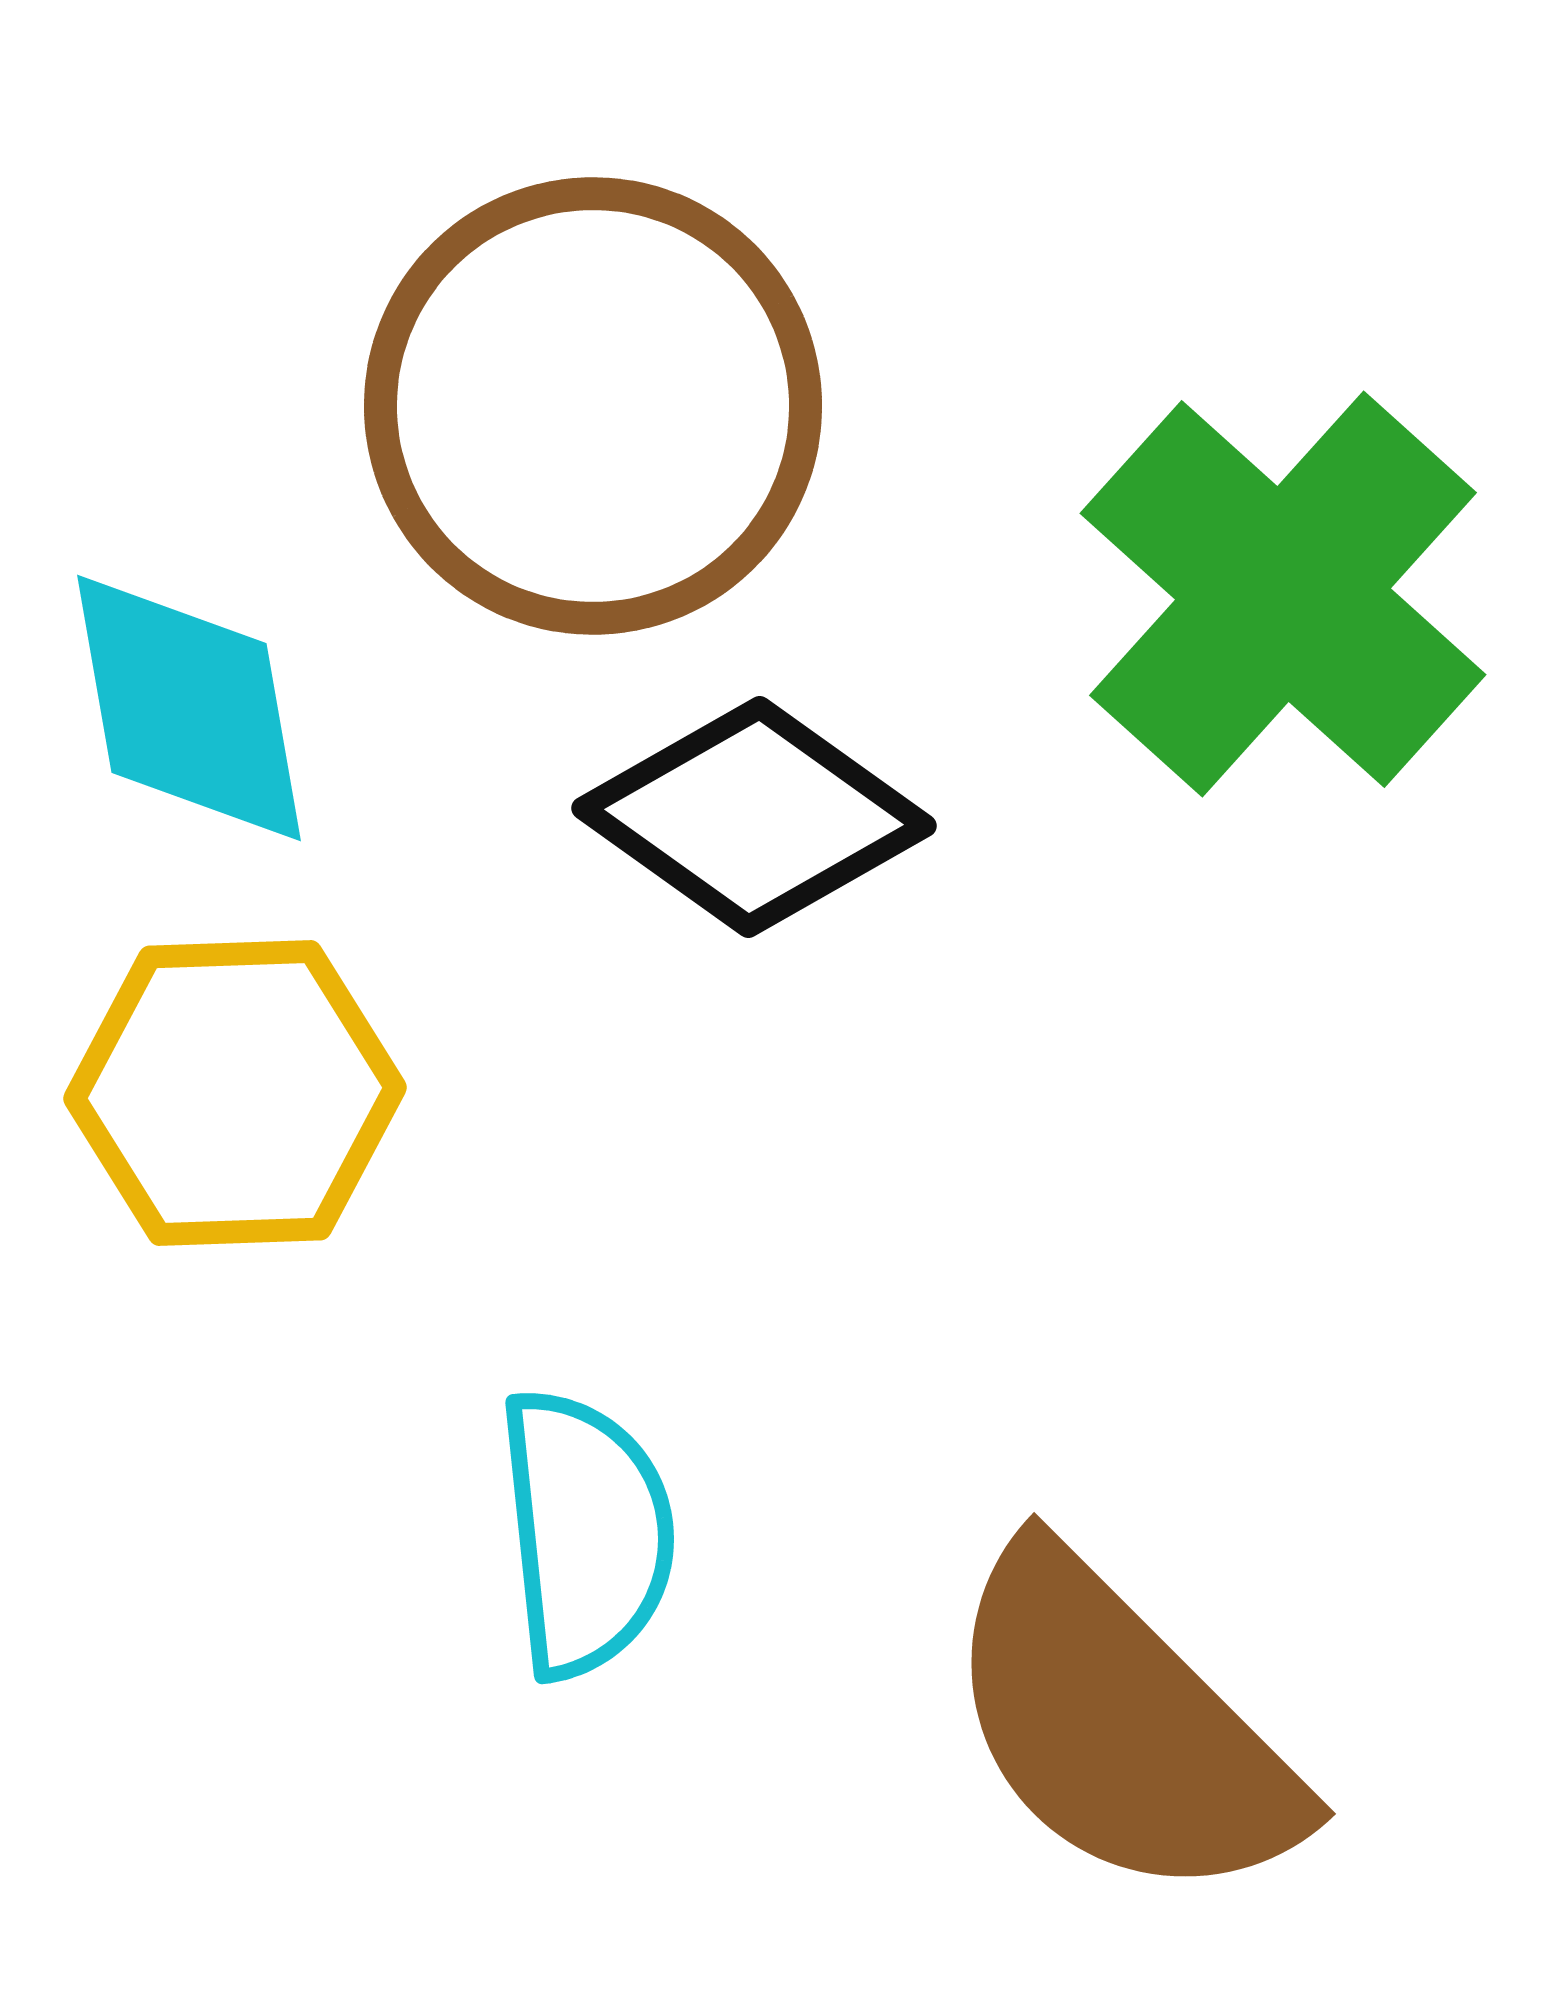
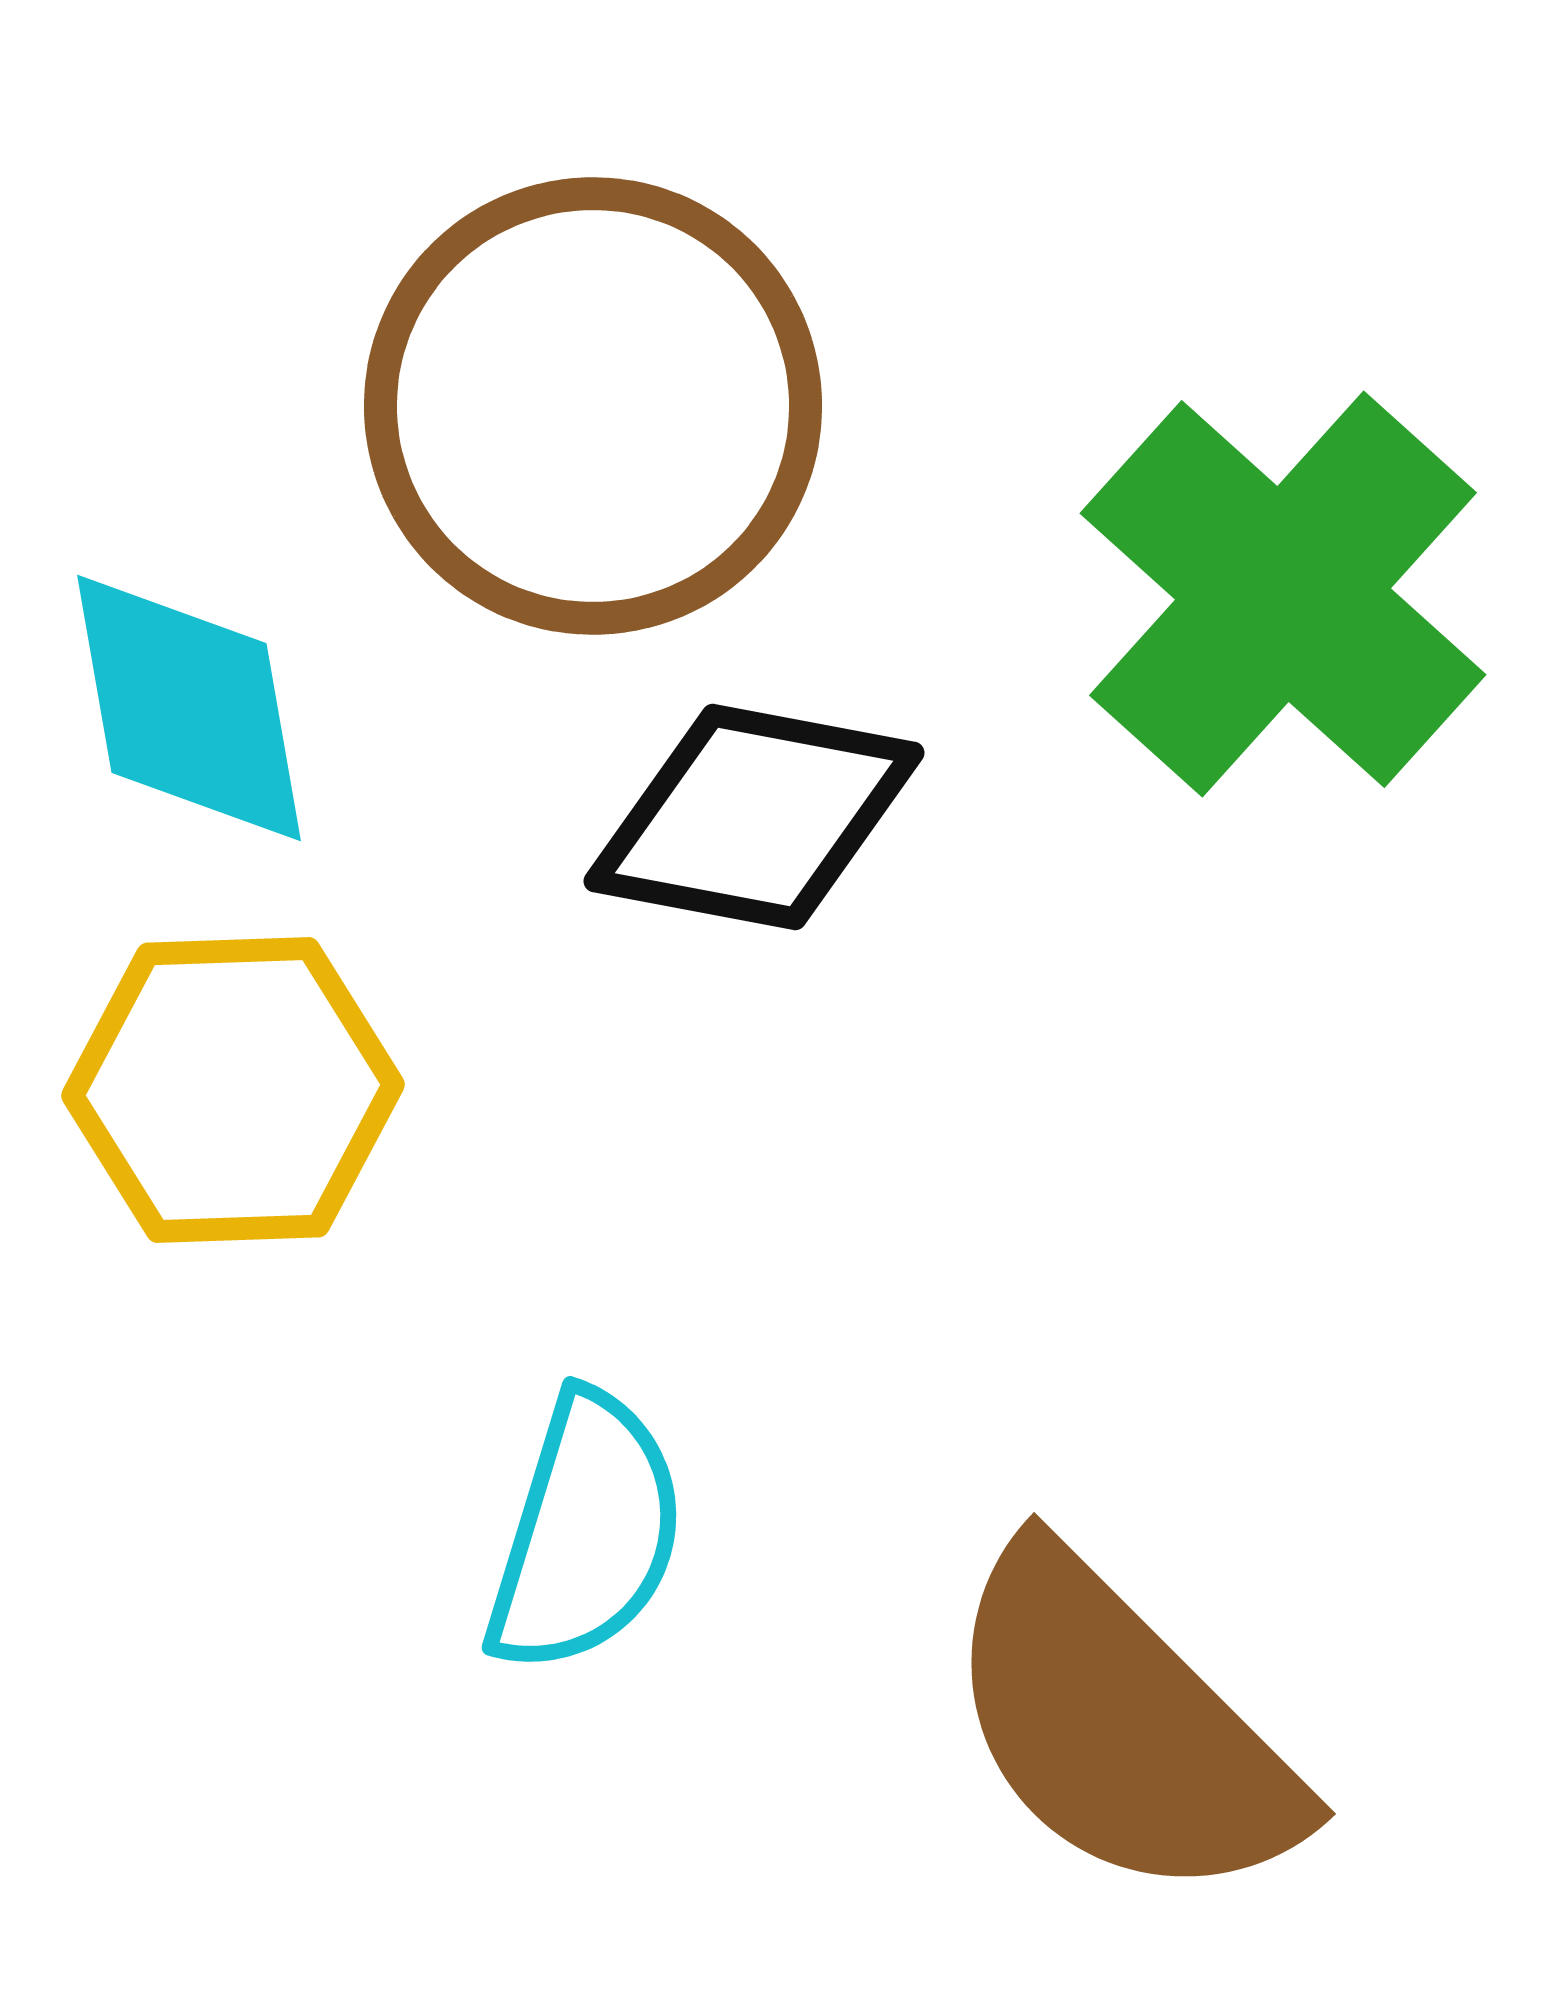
black diamond: rotated 25 degrees counterclockwise
yellow hexagon: moved 2 px left, 3 px up
cyan semicircle: rotated 23 degrees clockwise
